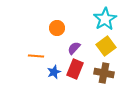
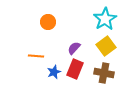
orange circle: moved 9 px left, 6 px up
